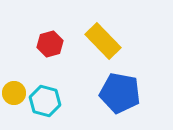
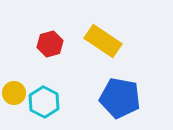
yellow rectangle: rotated 12 degrees counterclockwise
blue pentagon: moved 5 px down
cyan hexagon: moved 1 px left, 1 px down; rotated 12 degrees clockwise
